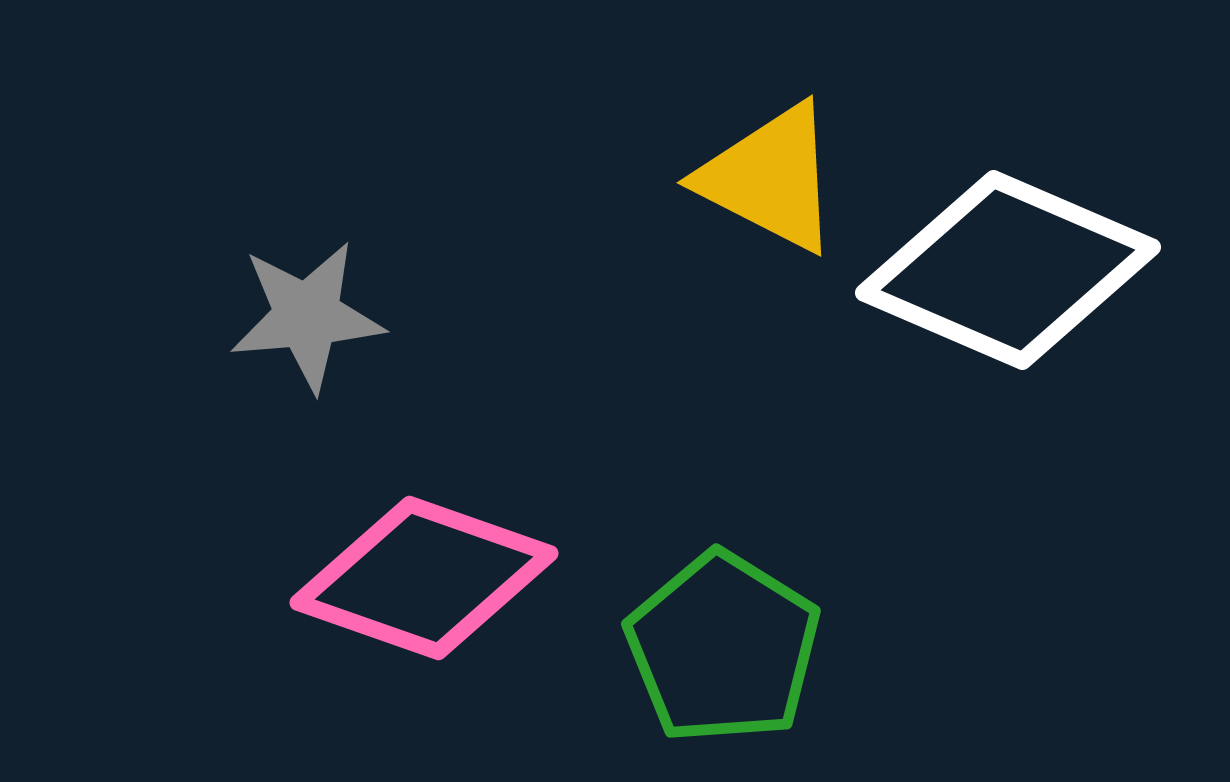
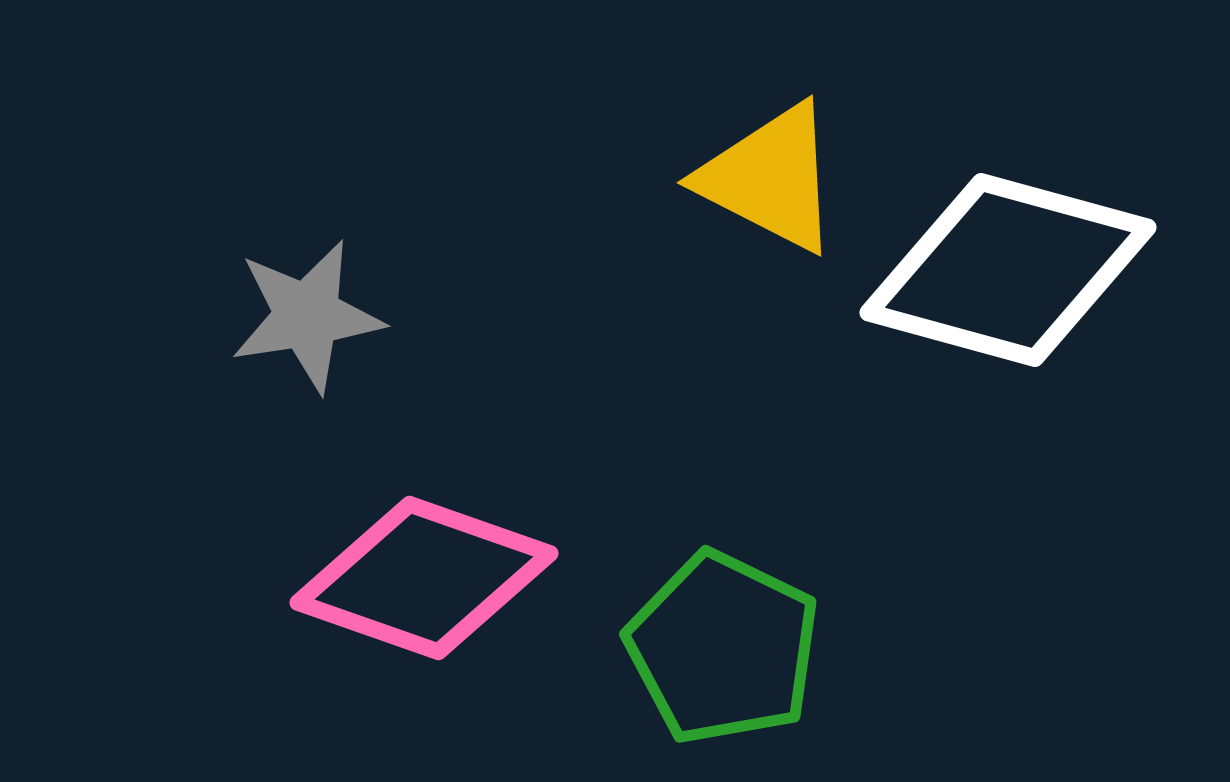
white diamond: rotated 8 degrees counterclockwise
gray star: rotated 4 degrees counterclockwise
green pentagon: rotated 6 degrees counterclockwise
